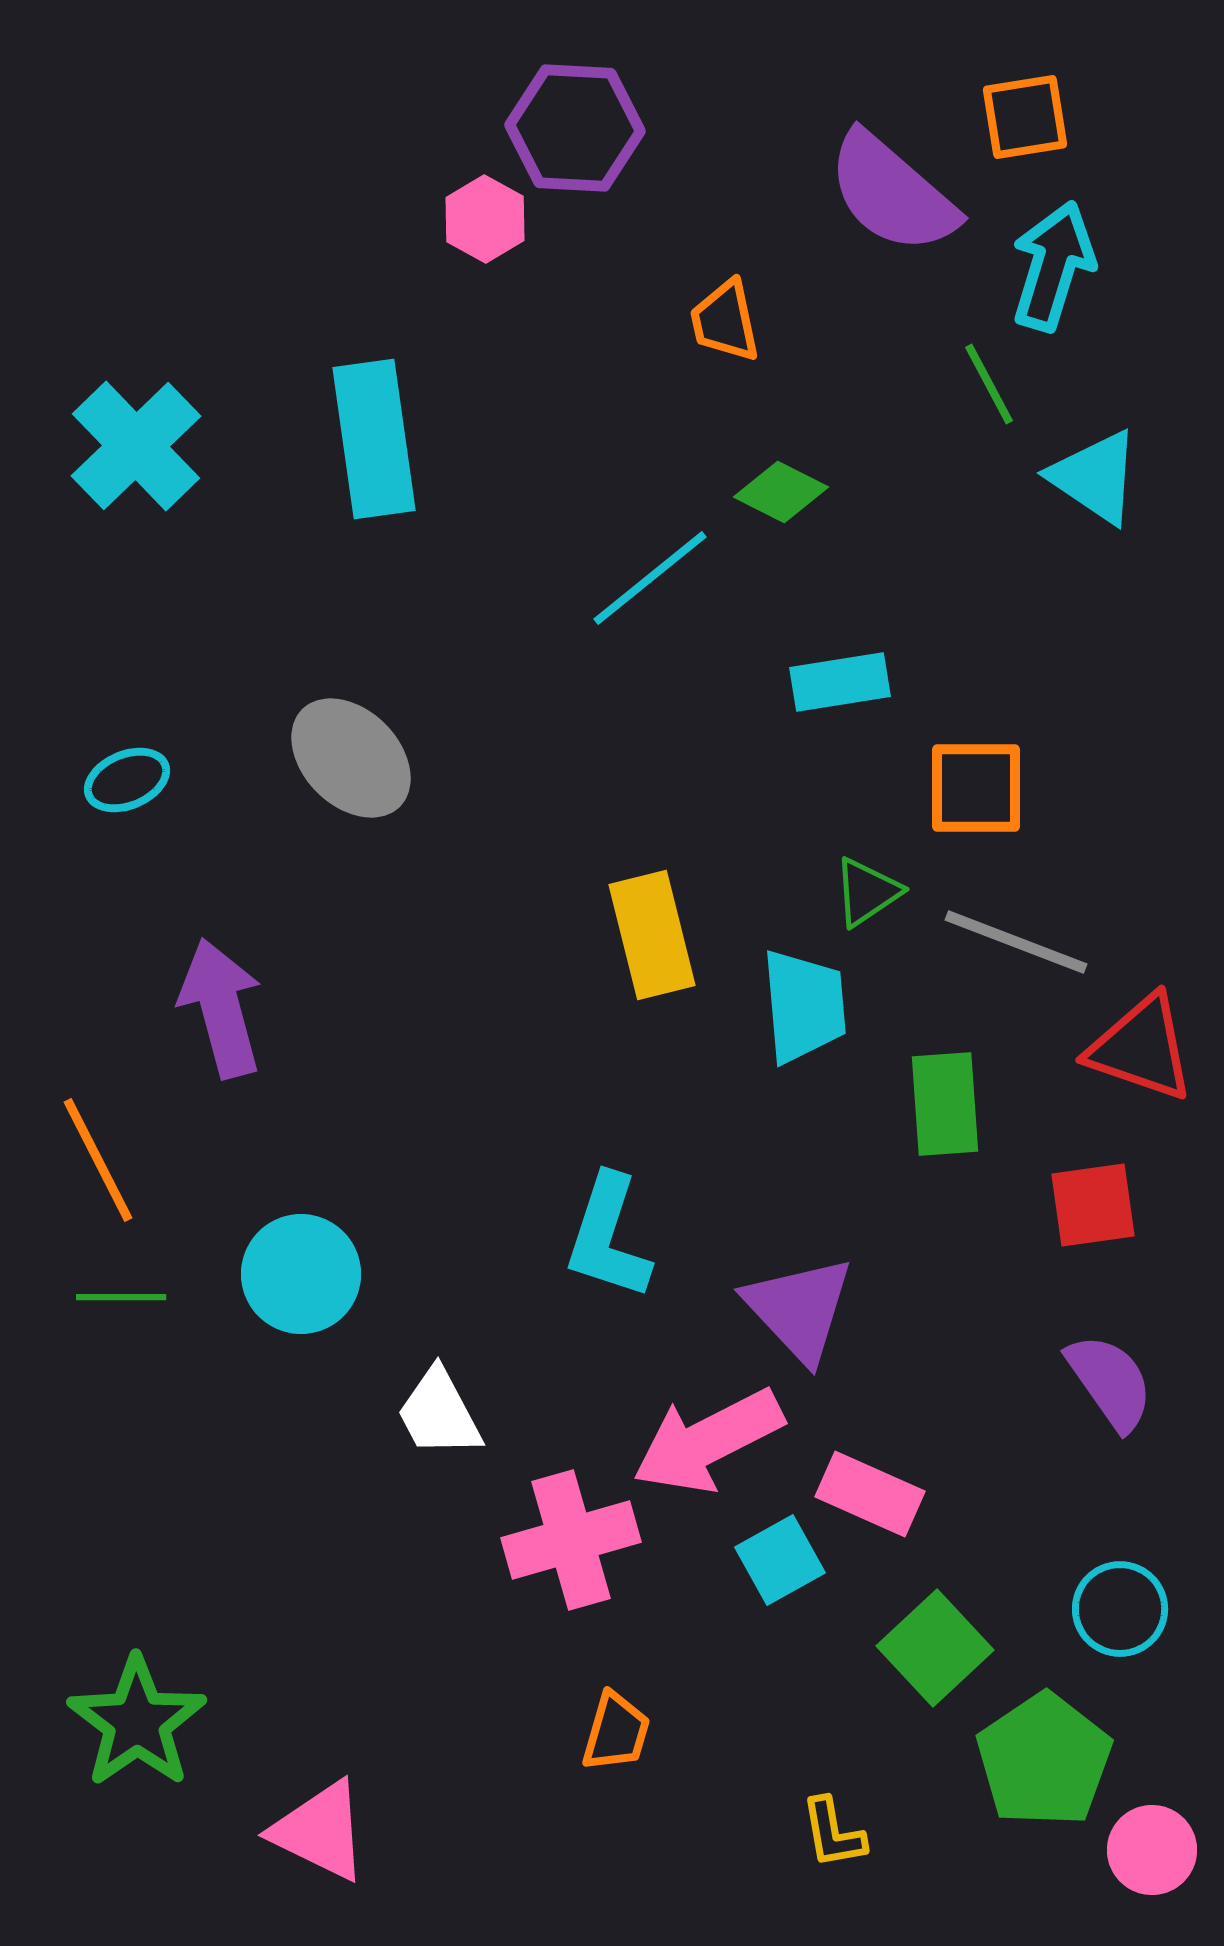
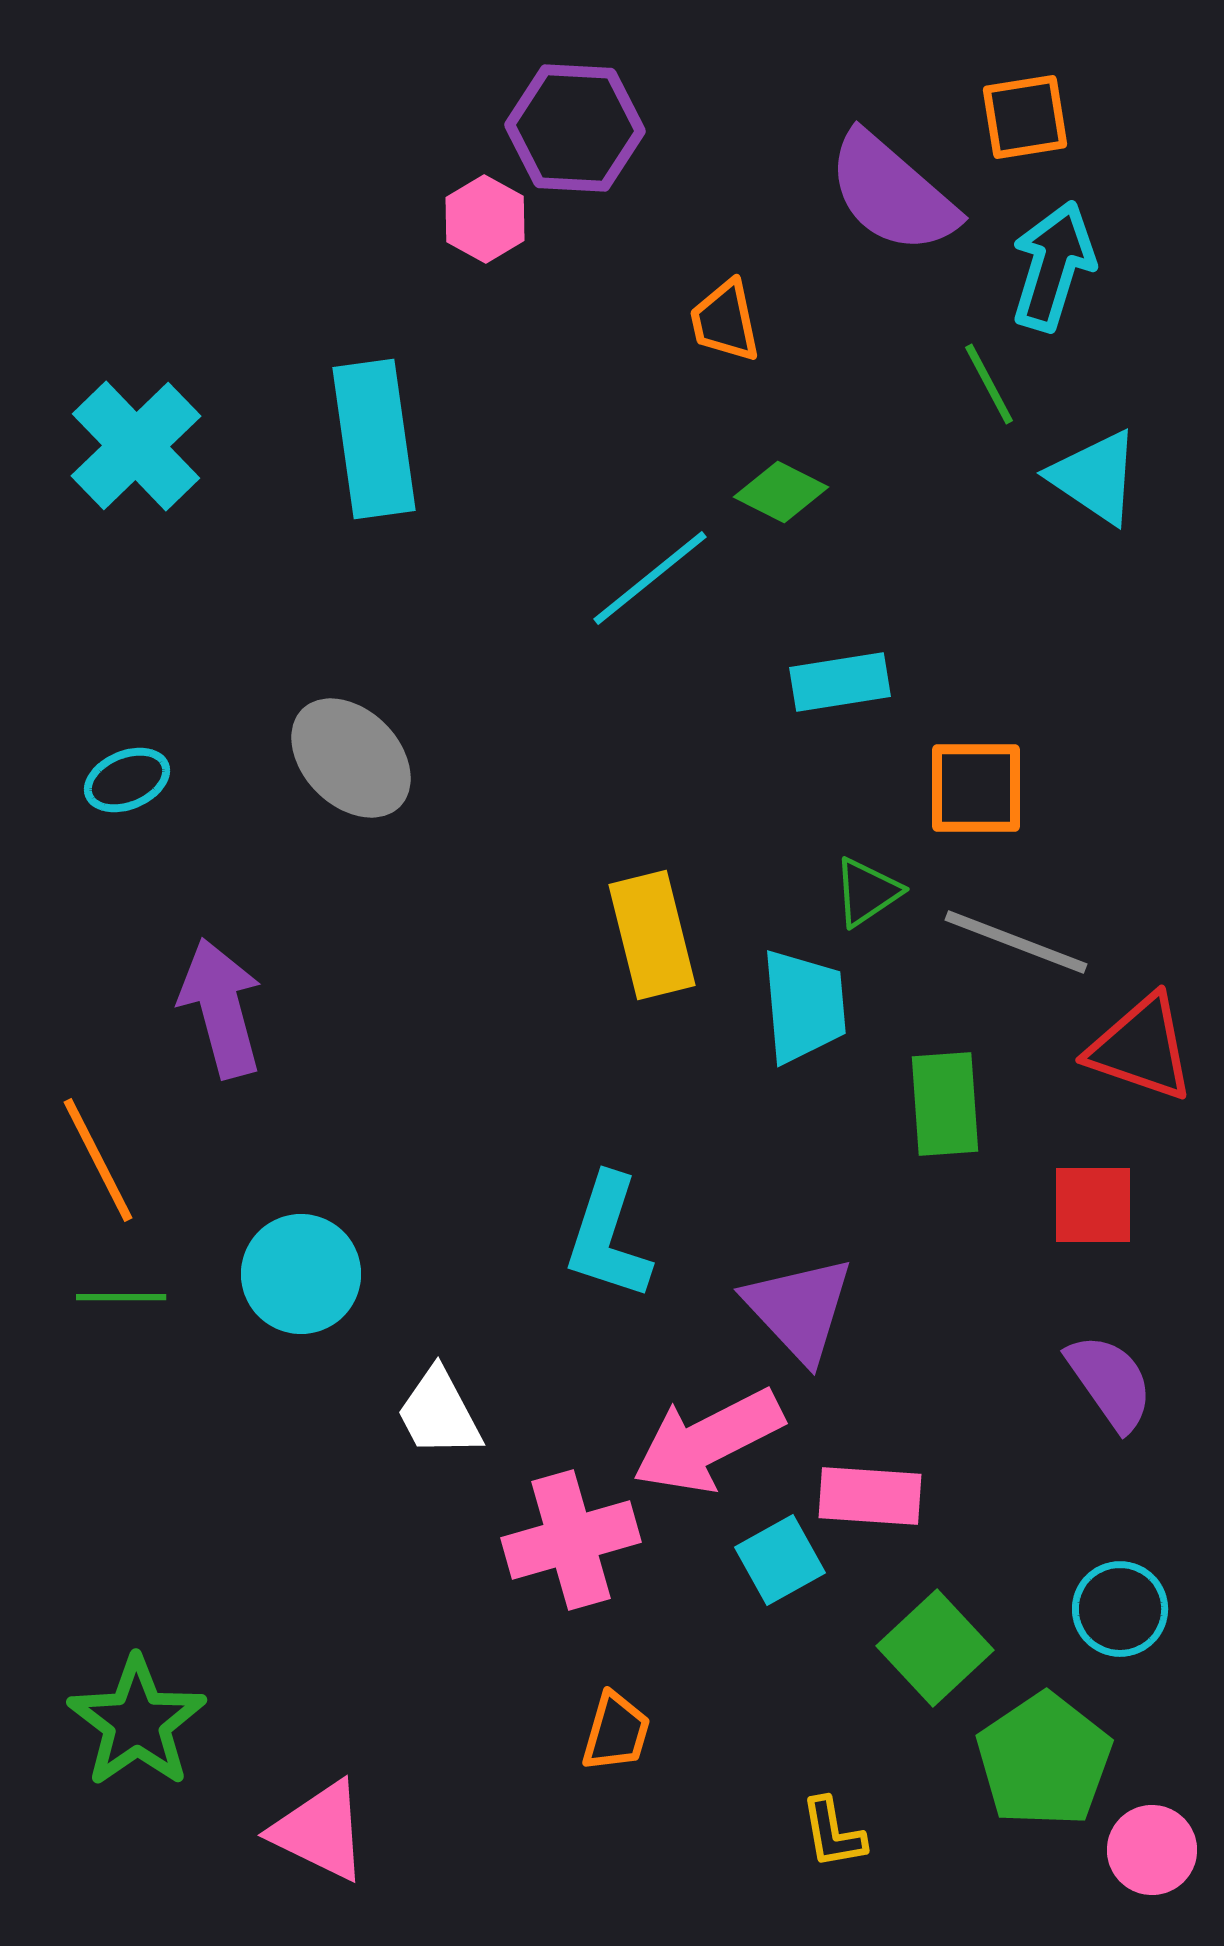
red square at (1093, 1205): rotated 8 degrees clockwise
pink rectangle at (870, 1494): moved 2 px down; rotated 20 degrees counterclockwise
